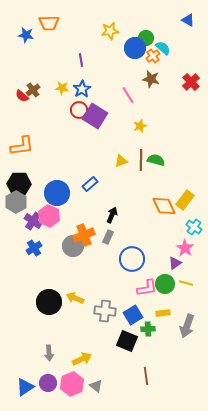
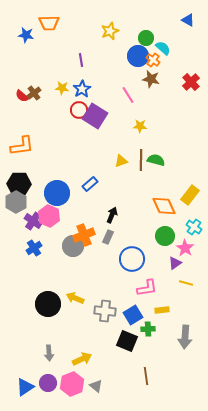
yellow star at (110, 31): rotated 12 degrees counterclockwise
blue circle at (135, 48): moved 3 px right, 8 px down
orange cross at (153, 56): moved 4 px down; rotated 16 degrees counterclockwise
brown cross at (33, 90): moved 1 px right, 3 px down
yellow star at (140, 126): rotated 24 degrees clockwise
yellow rectangle at (185, 200): moved 5 px right, 5 px up
green circle at (165, 284): moved 48 px up
black circle at (49, 302): moved 1 px left, 2 px down
yellow rectangle at (163, 313): moved 1 px left, 3 px up
gray arrow at (187, 326): moved 2 px left, 11 px down; rotated 15 degrees counterclockwise
